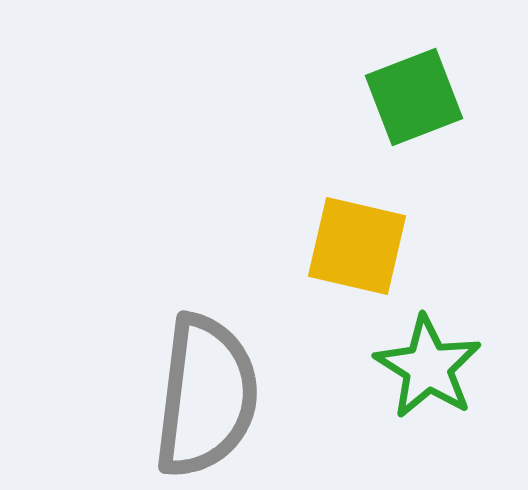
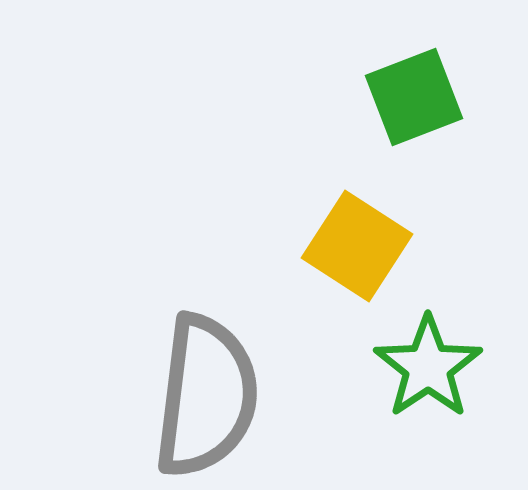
yellow square: rotated 20 degrees clockwise
green star: rotated 6 degrees clockwise
